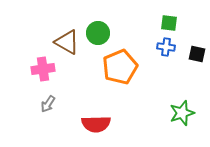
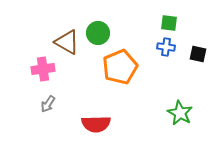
black square: moved 1 px right
green star: moved 2 px left; rotated 25 degrees counterclockwise
